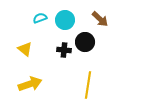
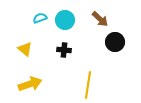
black circle: moved 30 px right
